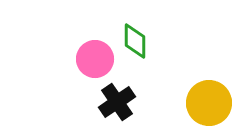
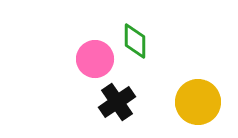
yellow circle: moved 11 px left, 1 px up
